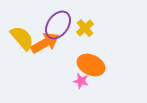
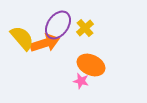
orange arrow: rotated 12 degrees clockwise
